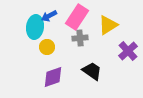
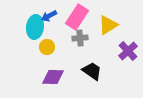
purple diamond: rotated 20 degrees clockwise
